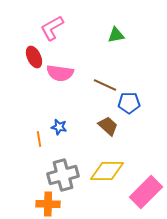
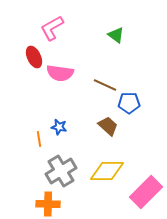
green triangle: rotated 48 degrees clockwise
gray cross: moved 2 px left, 4 px up; rotated 16 degrees counterclockwise
